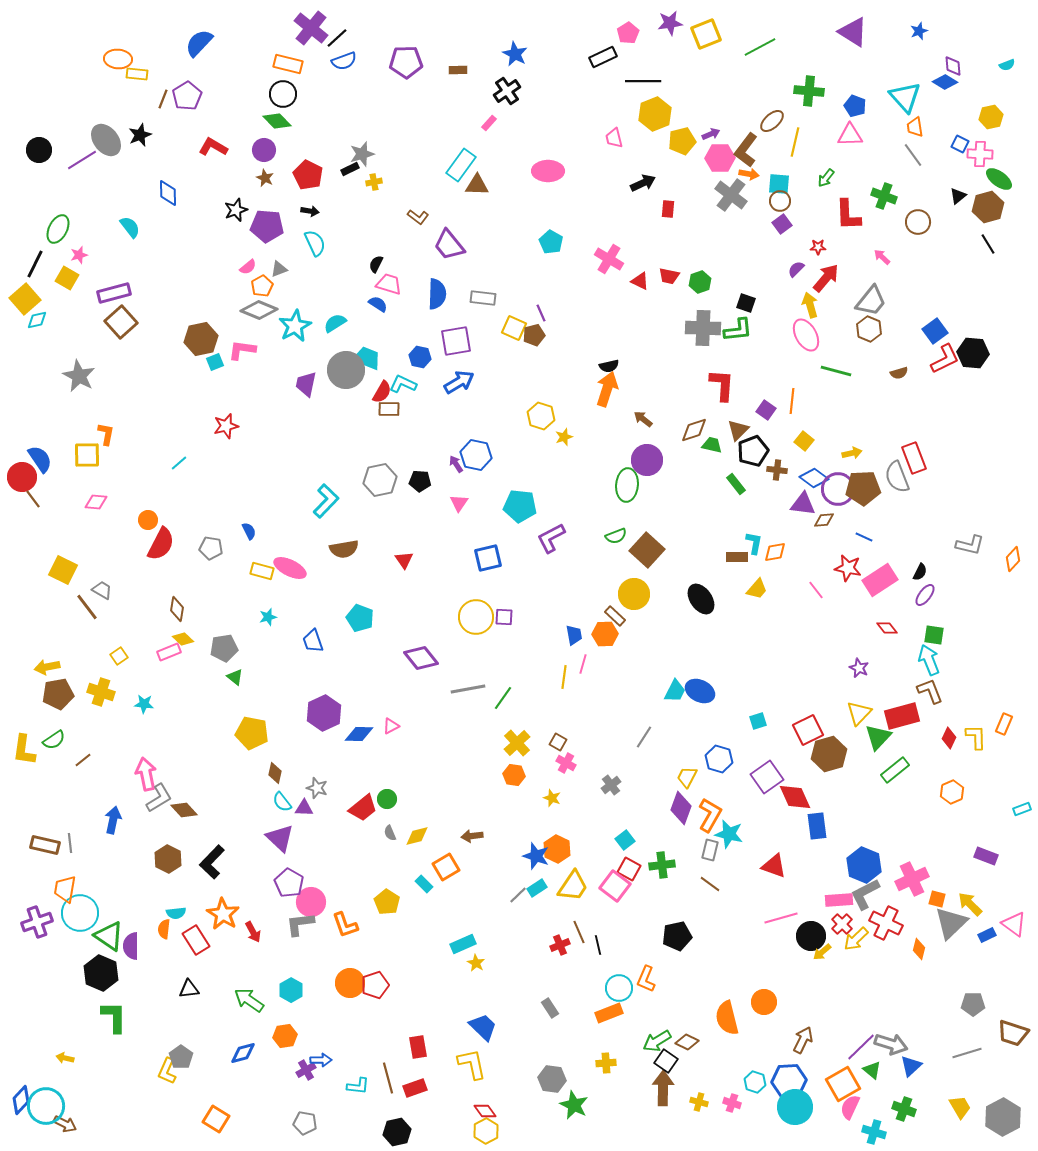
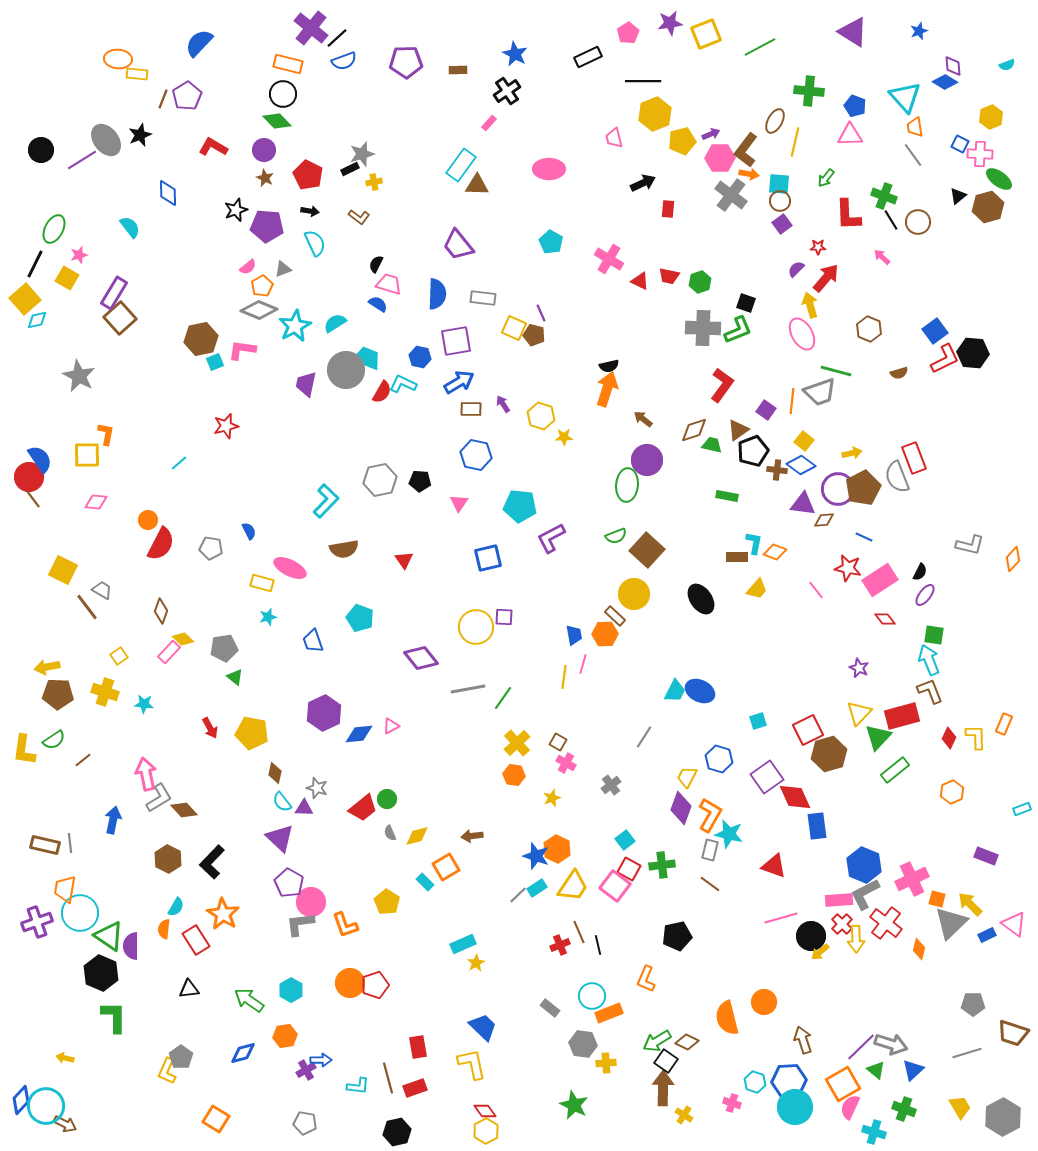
black rectangle at (603, 57): moved 15 px left
yellow hexagon at (991, 117): rotated 10 degrees counterclockwise
brown ellipse at (772, 121): moved 3 px right; rotated 20 degrees counterclockwise
black circle at (39, 150): moved 2 px right
pink ellipse at (548, 171): moved 1 px right, 2 px up
brown L-shape at (418, 217): moved 59 px left
green ellipse at (58, 229): moved 4 px left
black line at (988, 244): moved 97 px left, 24 px up
purple trapezoid at (449, 245): moved 9 px right
gray triangle at (279, 269): moved 4 px right
purple rectangle at (114, 293): rotated 44 degrees counterclockwise
gray trapezoid at (871, 301): moved 51 px left, 91 px down; rotated 32 degrees clockwise
brown square at (121, 322): moved 1 px left, 4 px up
green L-shape at (738, 330): rotated 16 degrees counterclockwise
brown pentagon at (534, 335): rotated 30 degrees clockwise
pink ellipse at (806, 335): moved 4 px left, 1 px up
red L-shape at (722, 385): rotated 32 degrees clockwise
brown rectangle at (389, 409): moved 82 px right
brown triangle at (738, 430): rotated 10 degrees clockwise
yellow star at (564, 437): rotated 18 degrees clockwise
purple arrow at (456, 464): moved 47 px right, 60 px up
red circle at (22, 477): moved 7 px right
blue diamond at (814, 478): moved 13 px left, 13 px up
green rectangle at (736, 484): moved 9 px left, 12 px down; rotated 40 degrees counterclockwise
brown pentagon at (863, 488): rotated 24 degrees counterclockwise
orange diamond at (775, 552): rotated 30 degrees clockwise
yellow rectangle at (262, 571): moved 12 px down
brown diamond at (177, 609): moved 16 px left, 2 px down; rotated 10 degrees clockwise
yellow circle at (476, 617): moved 10 px down
red diamond at (887, 628): moved 2 px left, 9 px up
pink rectangle at (169, 652): rotated 25 degrees counterclockwise
yellow cross at (101, 692): moved 4 px right
brown pentagon at (58, 694): rotated 12 degrees clockwise
blue diamond at (359, 734): rotated 8 degrees counterclockwise
yellow star at (552, 798): rotated 30 degrees clockwise
cyan rectangle at (424, 884): moved 1 px right, 2 px up
cyan semicircle at (176, 913): moved 6 px up; rotated 54 degrees counterclockwise
red cross at (886, 923): rotated 12 degrees clockwise
red arrow at (253, 932): moved 43 px left, 204 px up
yellow arrow at (856, 939): rotated 48 degrees counterclockwise
yellow arrow at (822, 952): moved 2 px left
yellow star at (476, 963): rotated 12 degrees clockwise
cyan circle at (619, 988): moved 27 px left, 8 px down
gray rectangle at (550, 1008): rotated 18 degrees counterclockwise
brown arrow at (803, 1040): rotated 44 degrees counterclockwise
blue triangle at (911, 1066): moved 2 px right, 4 px down
green triangle at (872, 1070): moved 4 px right
gray hexagon at (552, 1079): moved 31 px right, 35 px up
yellow cross at (699, 1102): moved 15 px left, 13 px down; rotated 18 degrees clockwise
